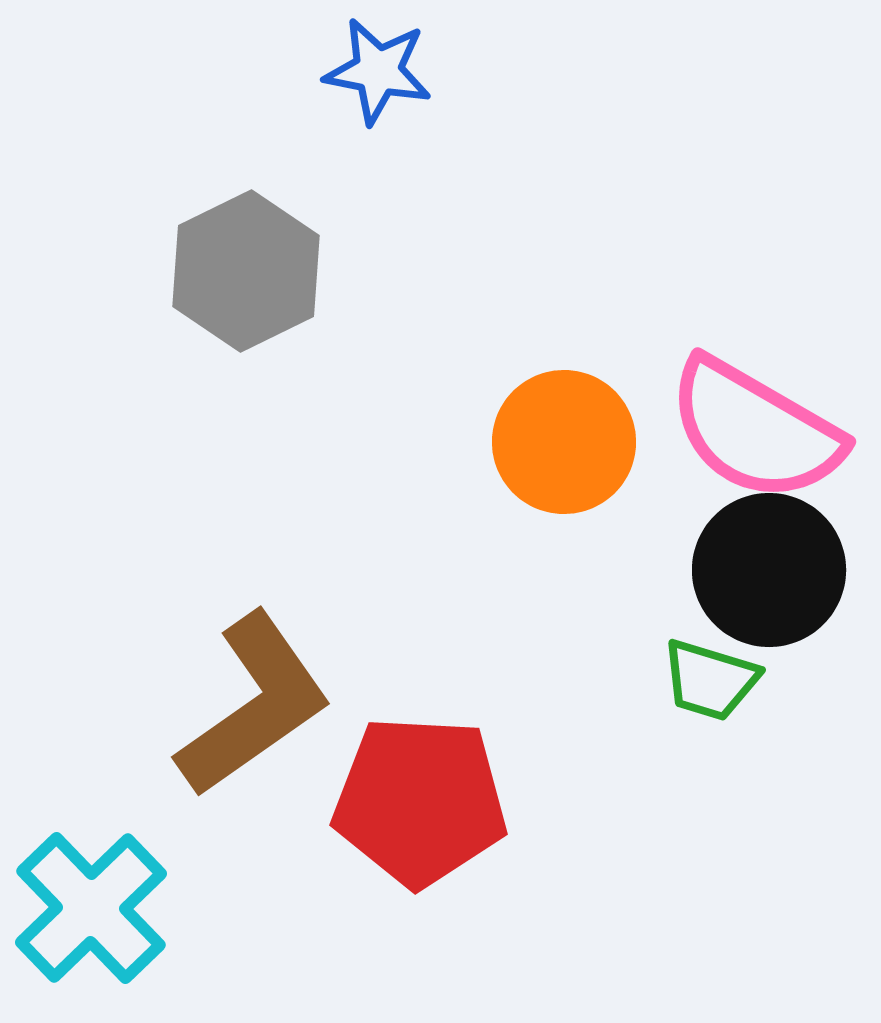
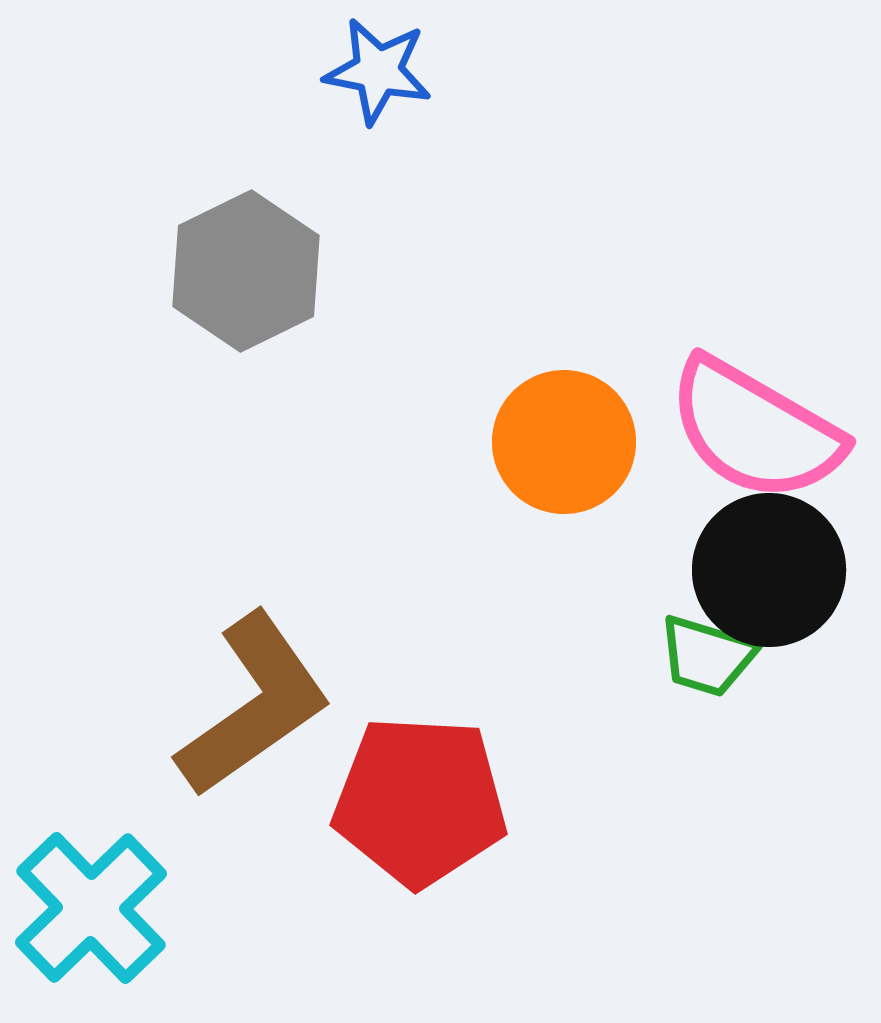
green trapezoid: moved 3 px left, 24 px up
